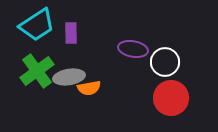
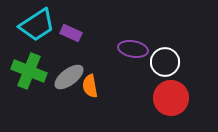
purple rectangle: rotated 65 degrees counterclockwise
green cross: moved 8 px left; rotated 32 degrees counterclockwise
gray ellipse: rotated 28 degrees counterclockwise
orange semicircle: moved 1 px right, 2 px up; rotated 90 degrees clockwise
